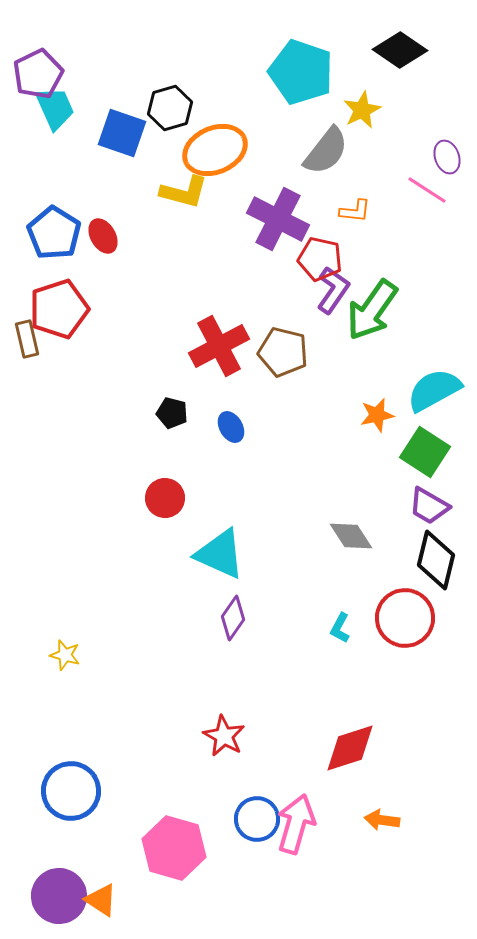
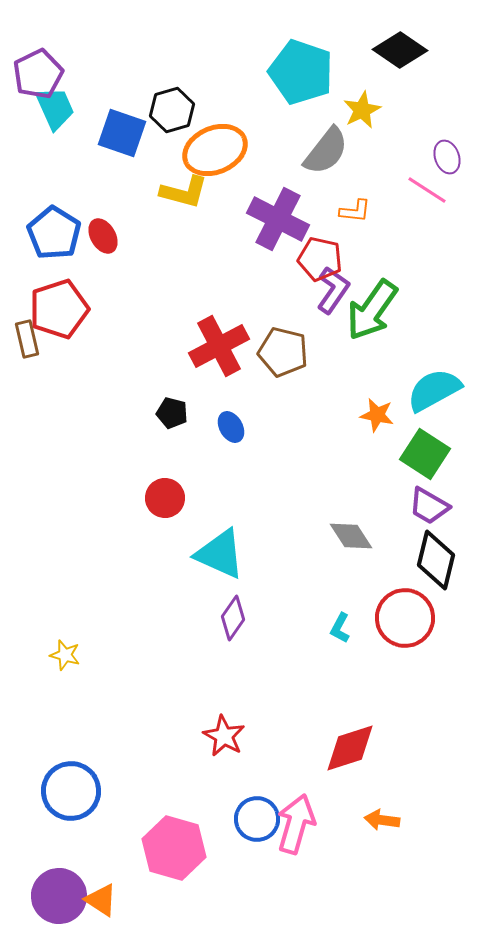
black hexagon at (170, 108): moved 2 px right, 2 px down
orange star at (377, 415): rotated 24 degrees clockwise
green square at (425, 452): moved 2 px down
